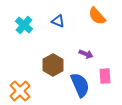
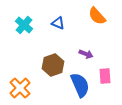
blue triangle: moved 2 px down
brown hexagon: rotated 10 degrees clockwise
orange cross: moved 3 px up
